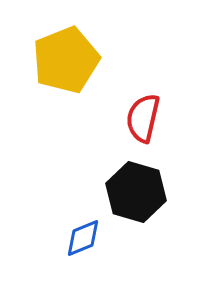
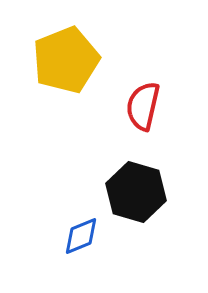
red semicircle: moved 12 px up
blue diamond: moved 2 px left, 2 px up
